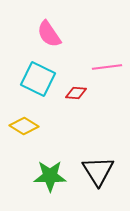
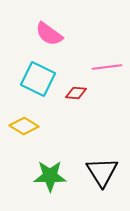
pink semicircle: rotated 20 degrees counterclockwise
black triangle: moved 4 px right, 1 px down
